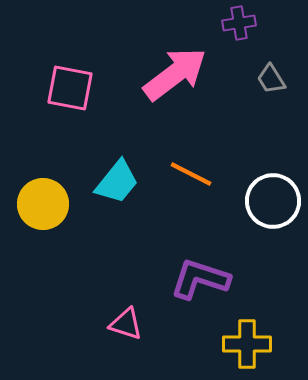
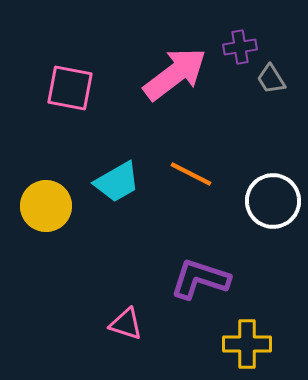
purple cross: moved 1 px right, 24 px down
cyan trapezoid: rotated 21 degrees clockwise
yellow circle: moved 3 px right, 2 px down
